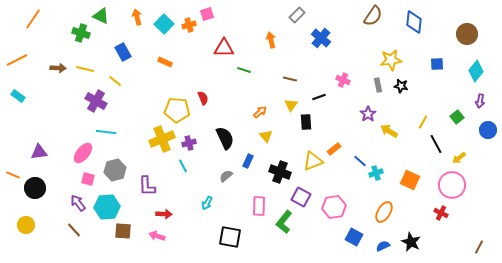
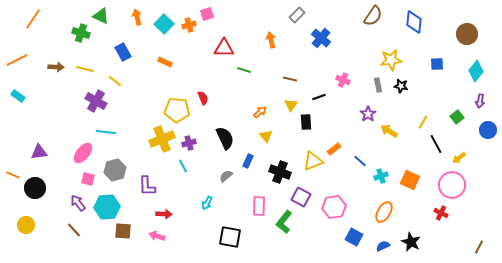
brown arrow at (58, 68): moved 2 px left, 1 px up
cyan cross at (376, 173): moved 5 px right, 3 px down
